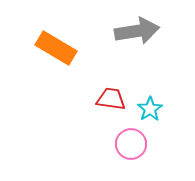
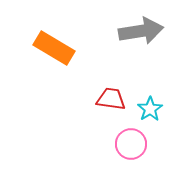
gray arrow: moved 4 px right
orange rectangle: moved 2 px left
